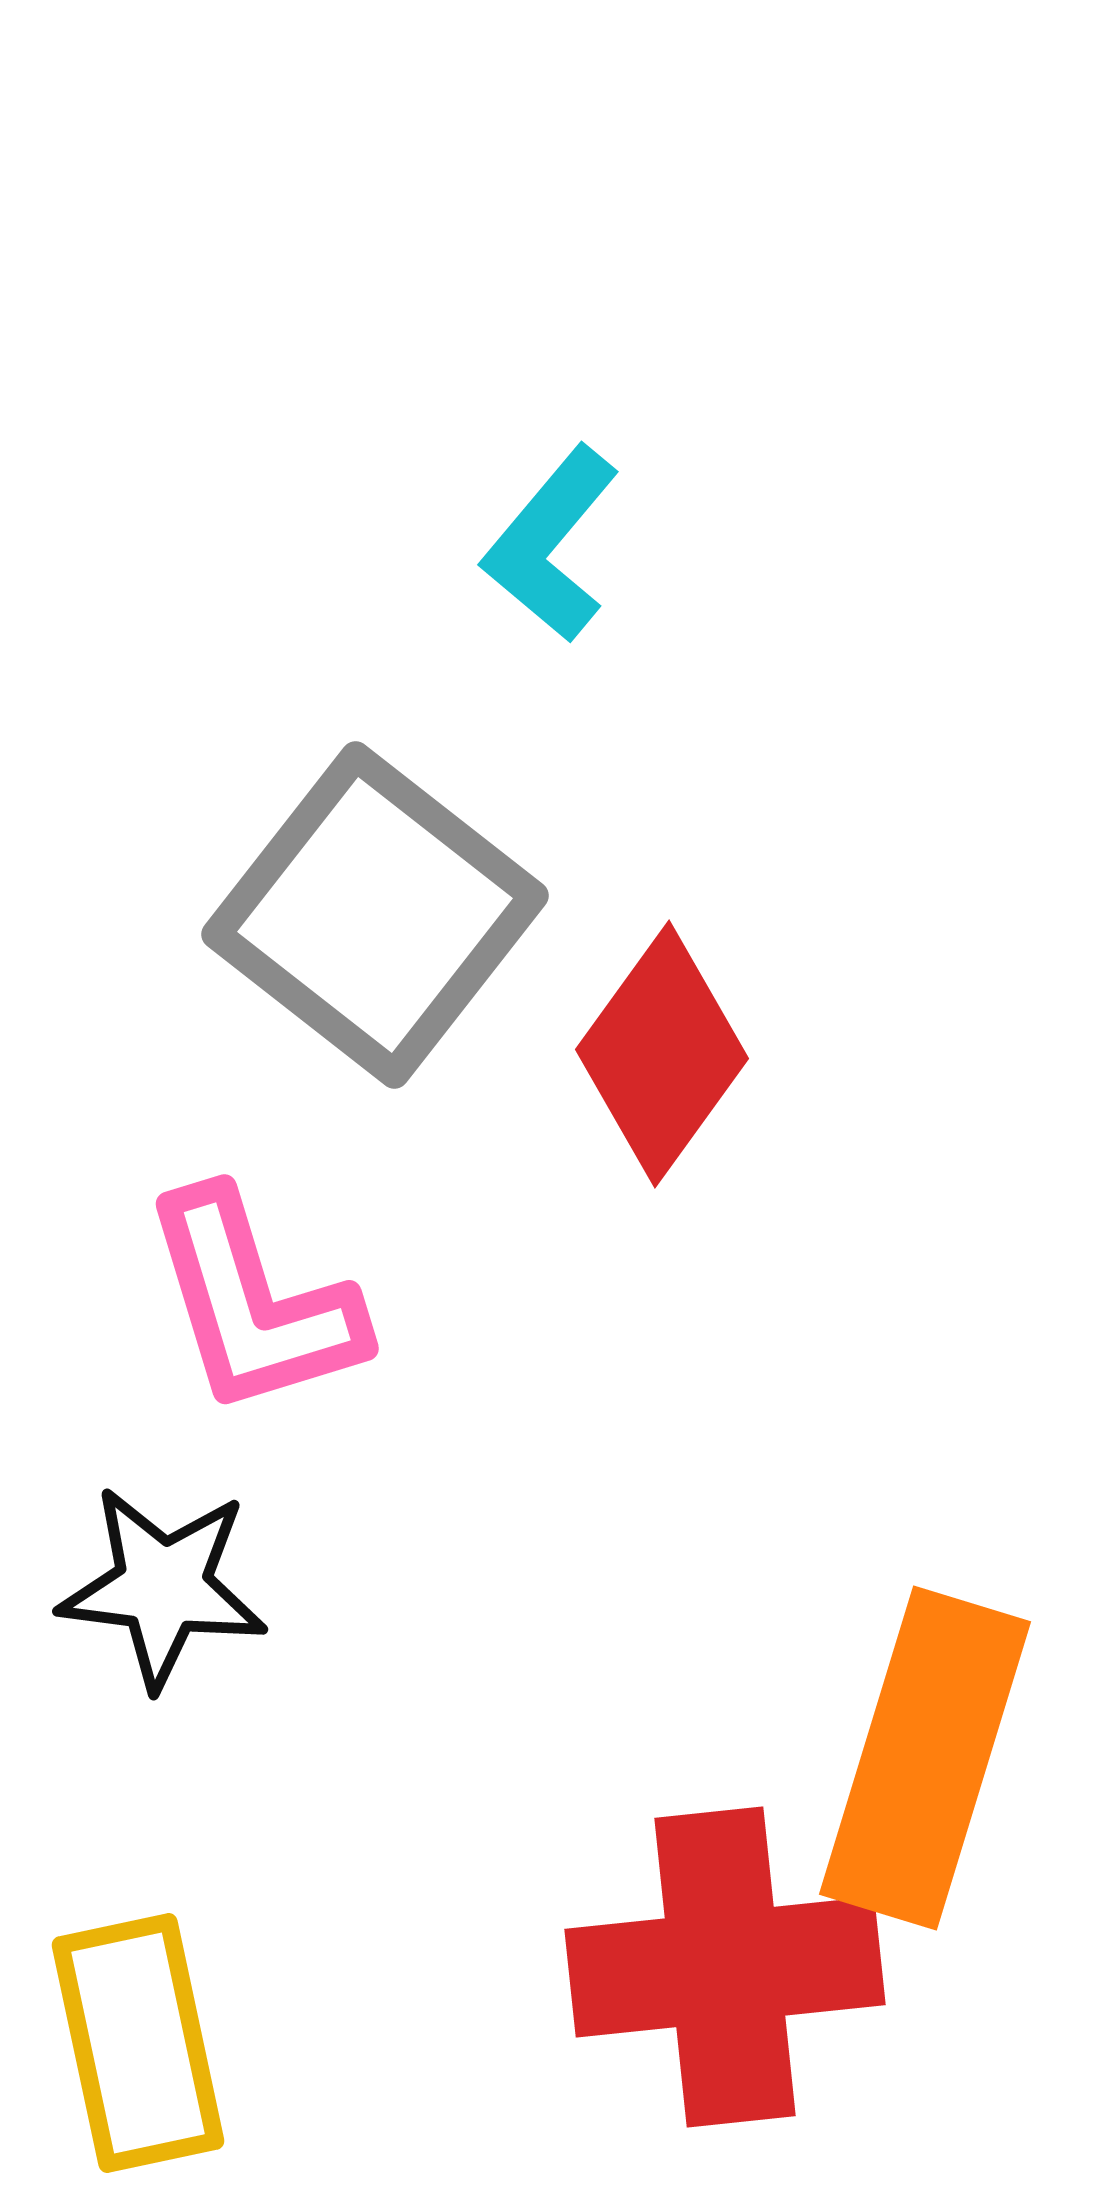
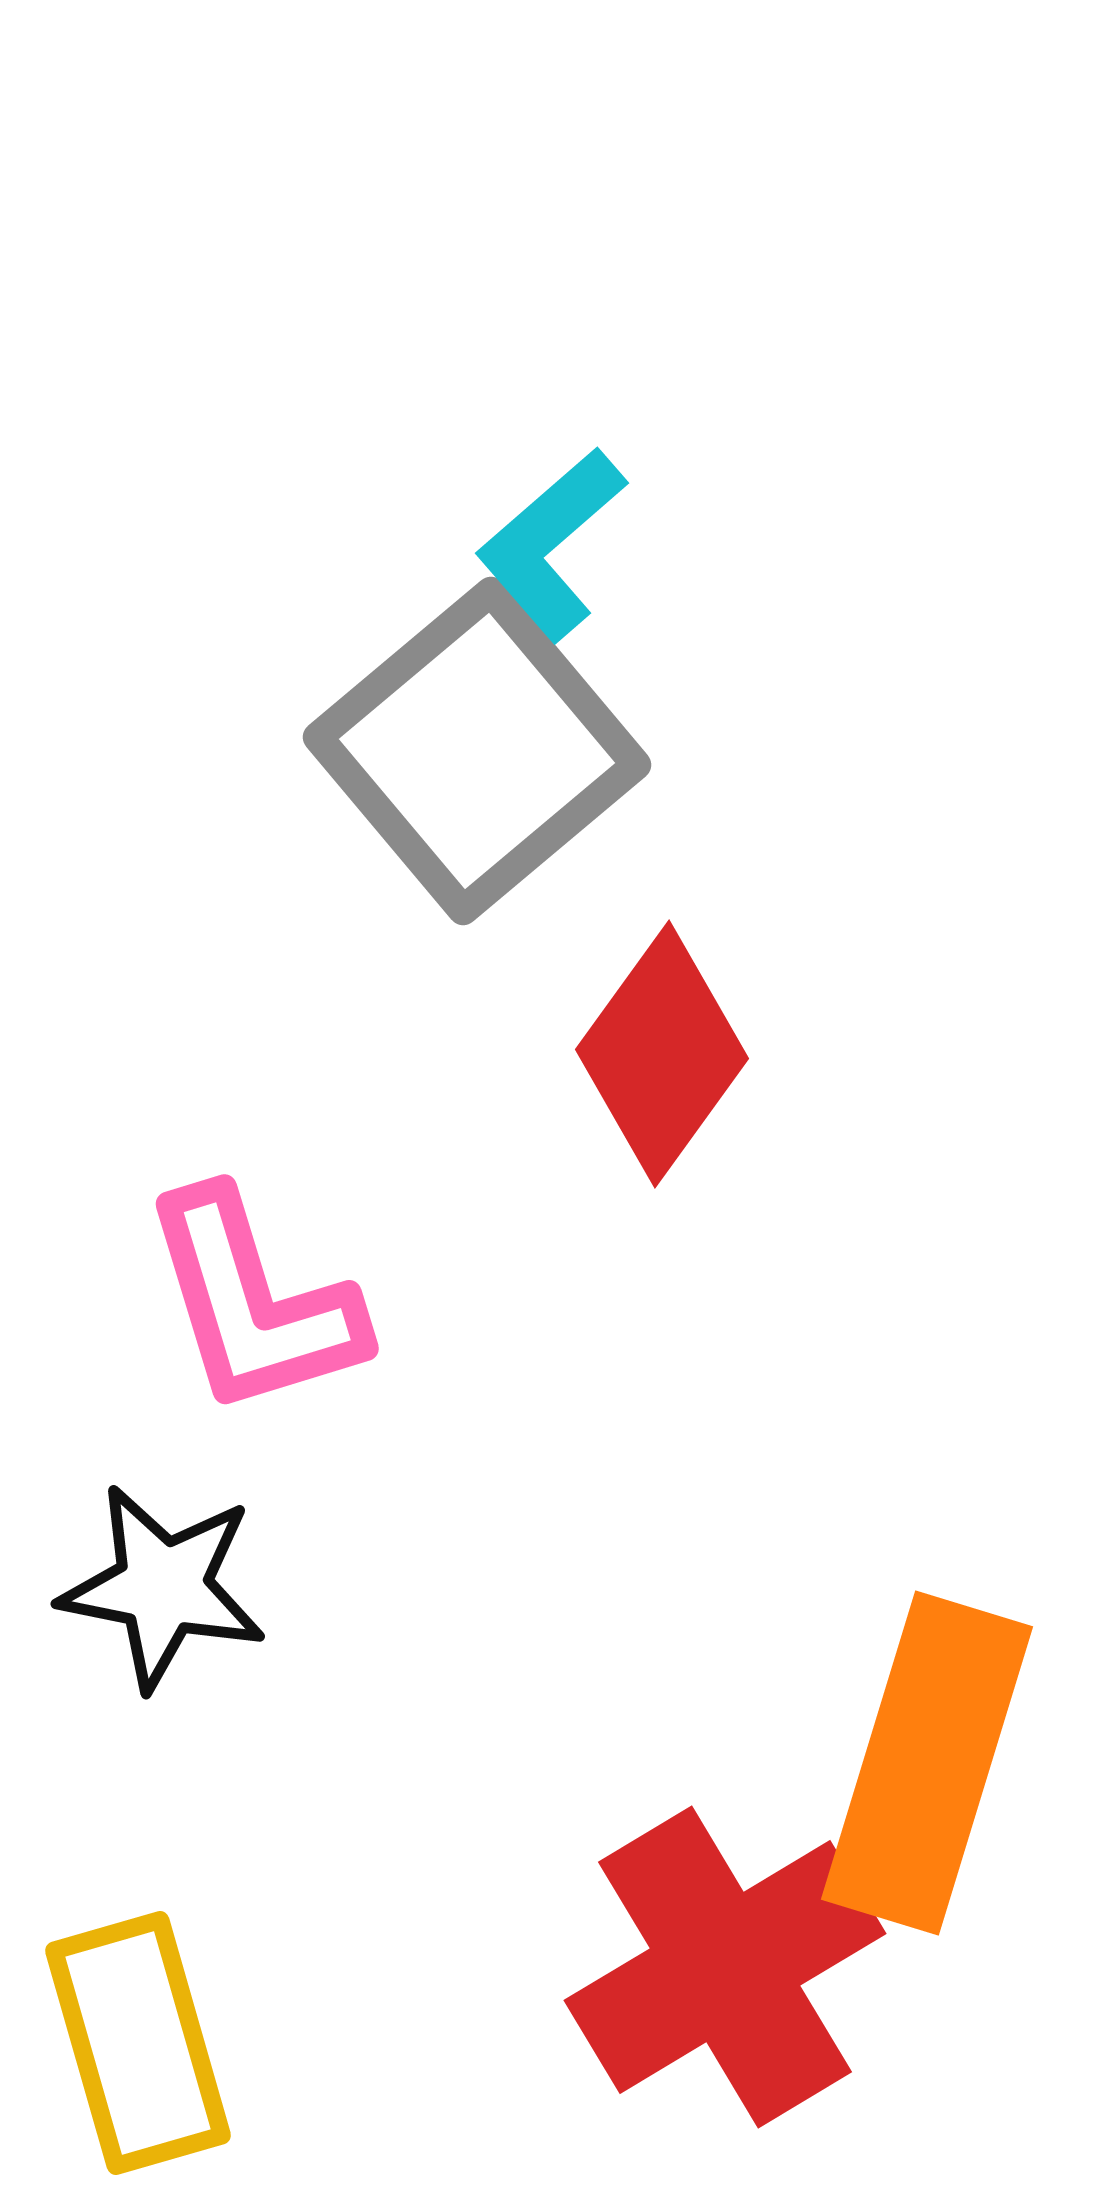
cyan L-shape: rotated 9 degrees clockwise
gray square: moved 102 px right, 164 px up; rotated 12 degrees clockwise
black star: rotated 4 degrees clockwise
orange rectangle: moved 2 px right, 5 px down
red cross: rotated 25 degrees counterclockwise
yellow rectangle: rotated 4 degrees counterclockwise
